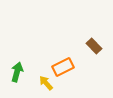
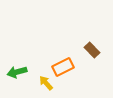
brown rectangle: moved 2 px left, 4 px down
green arrow: rotated 120 degrees counterclockwise
